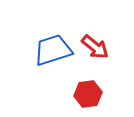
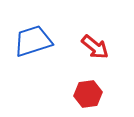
blue trapezoid: moved 20 px left, 9 px up
